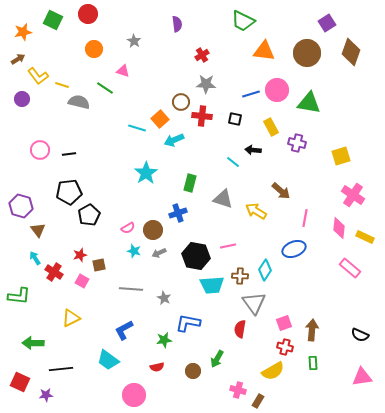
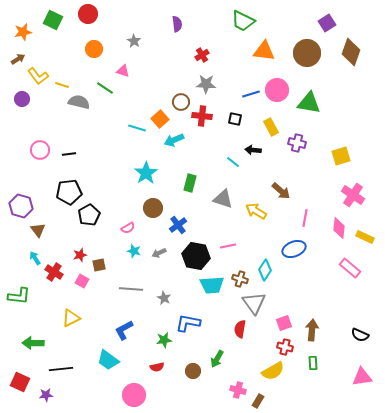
blue cross at (178, 213): moved 12 px down; rotated 18 degrees counterclockwise
brown circle at (153, 230): moved 22 px up
brown cross at (240, 276): moved 3 px down; rotated 14 degrees clockwise
